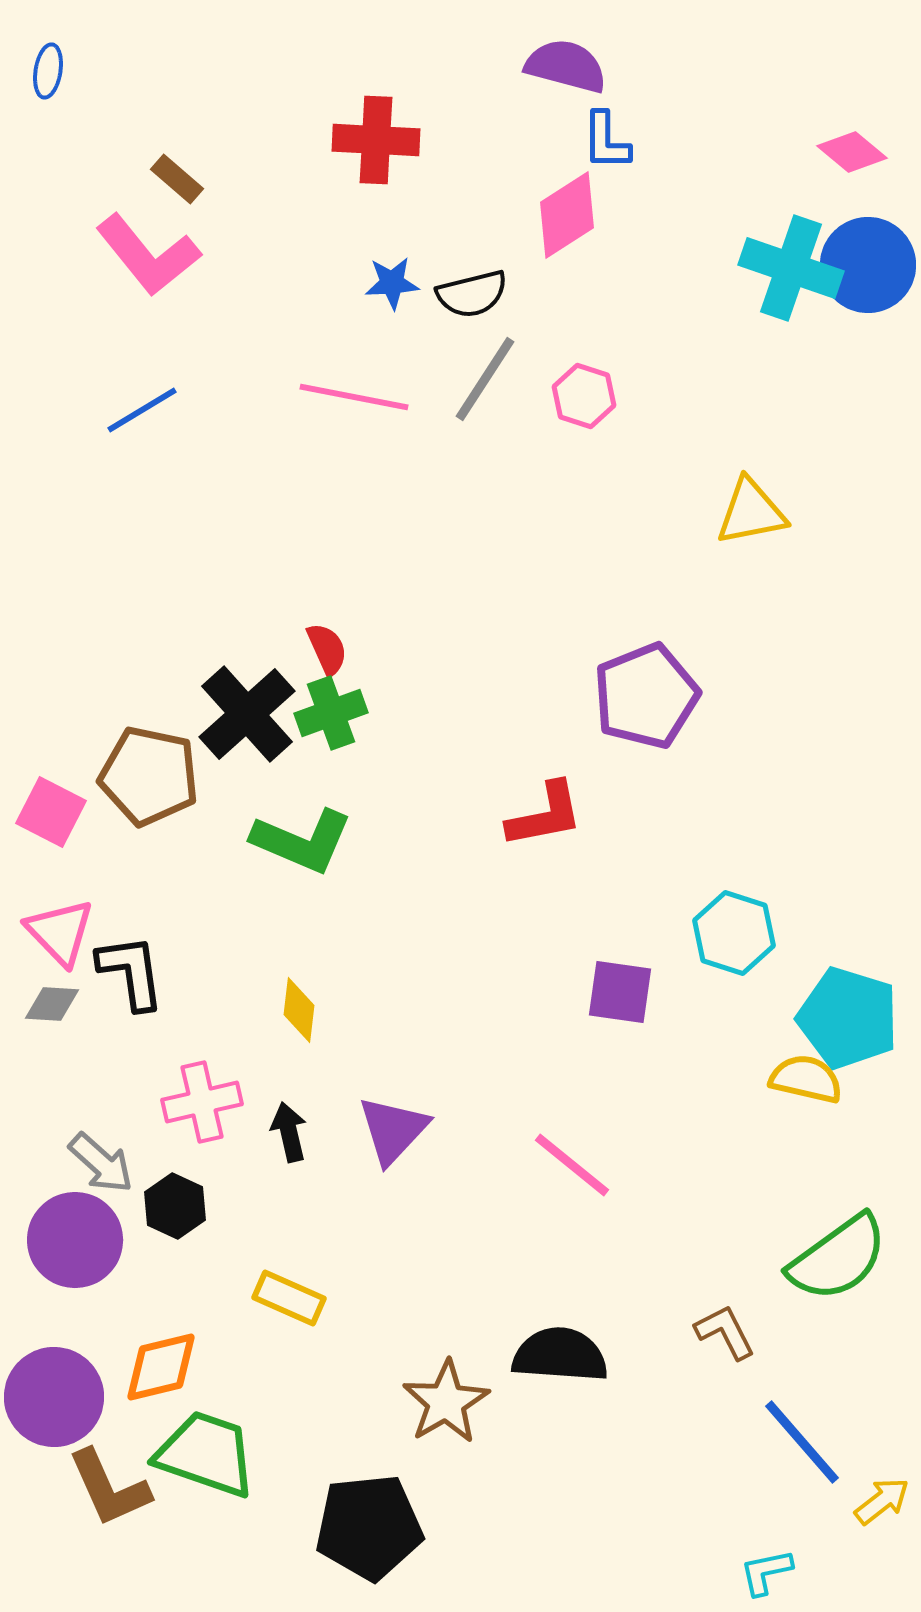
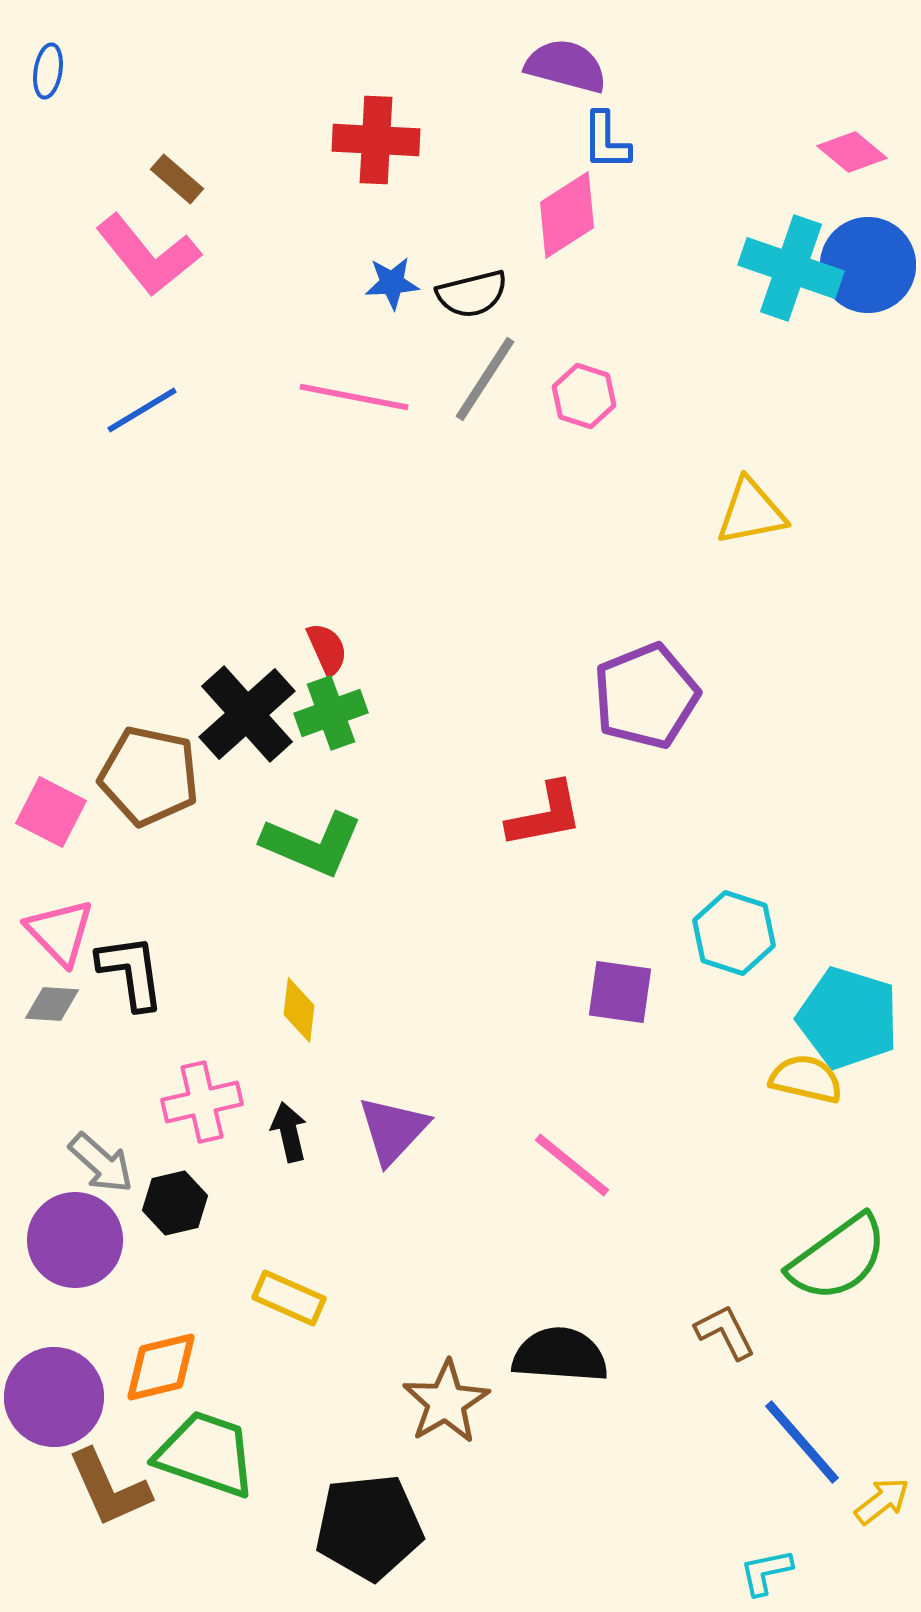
green L-shape at (302, 841): moved 10 px right, 3 px down
black hexagon at (175, 1206): moved 3 px up; rotated 22 degrees clockwise
